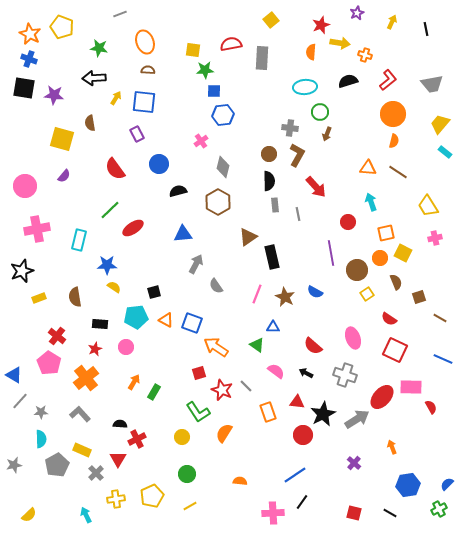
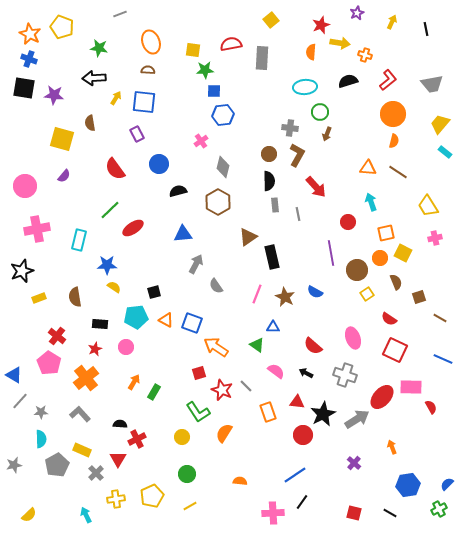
orange ellipse at (145, 42): moved 6 px right
